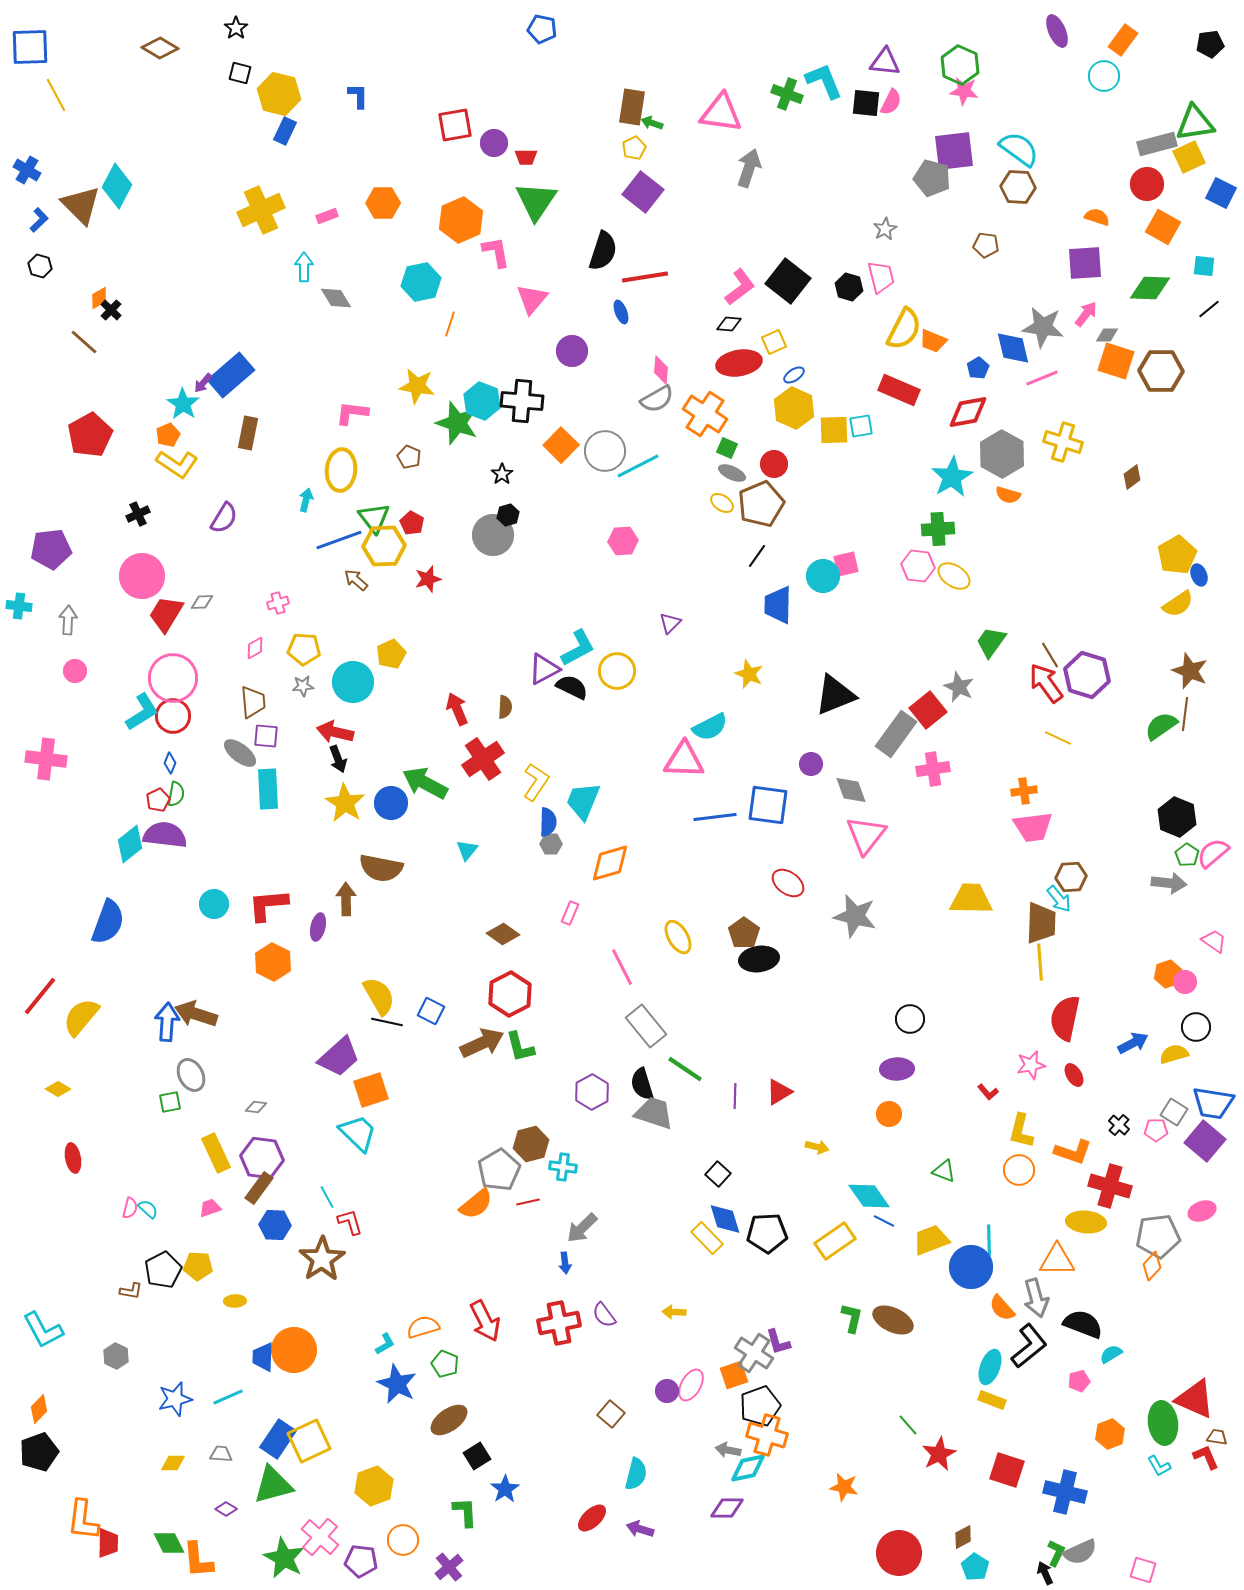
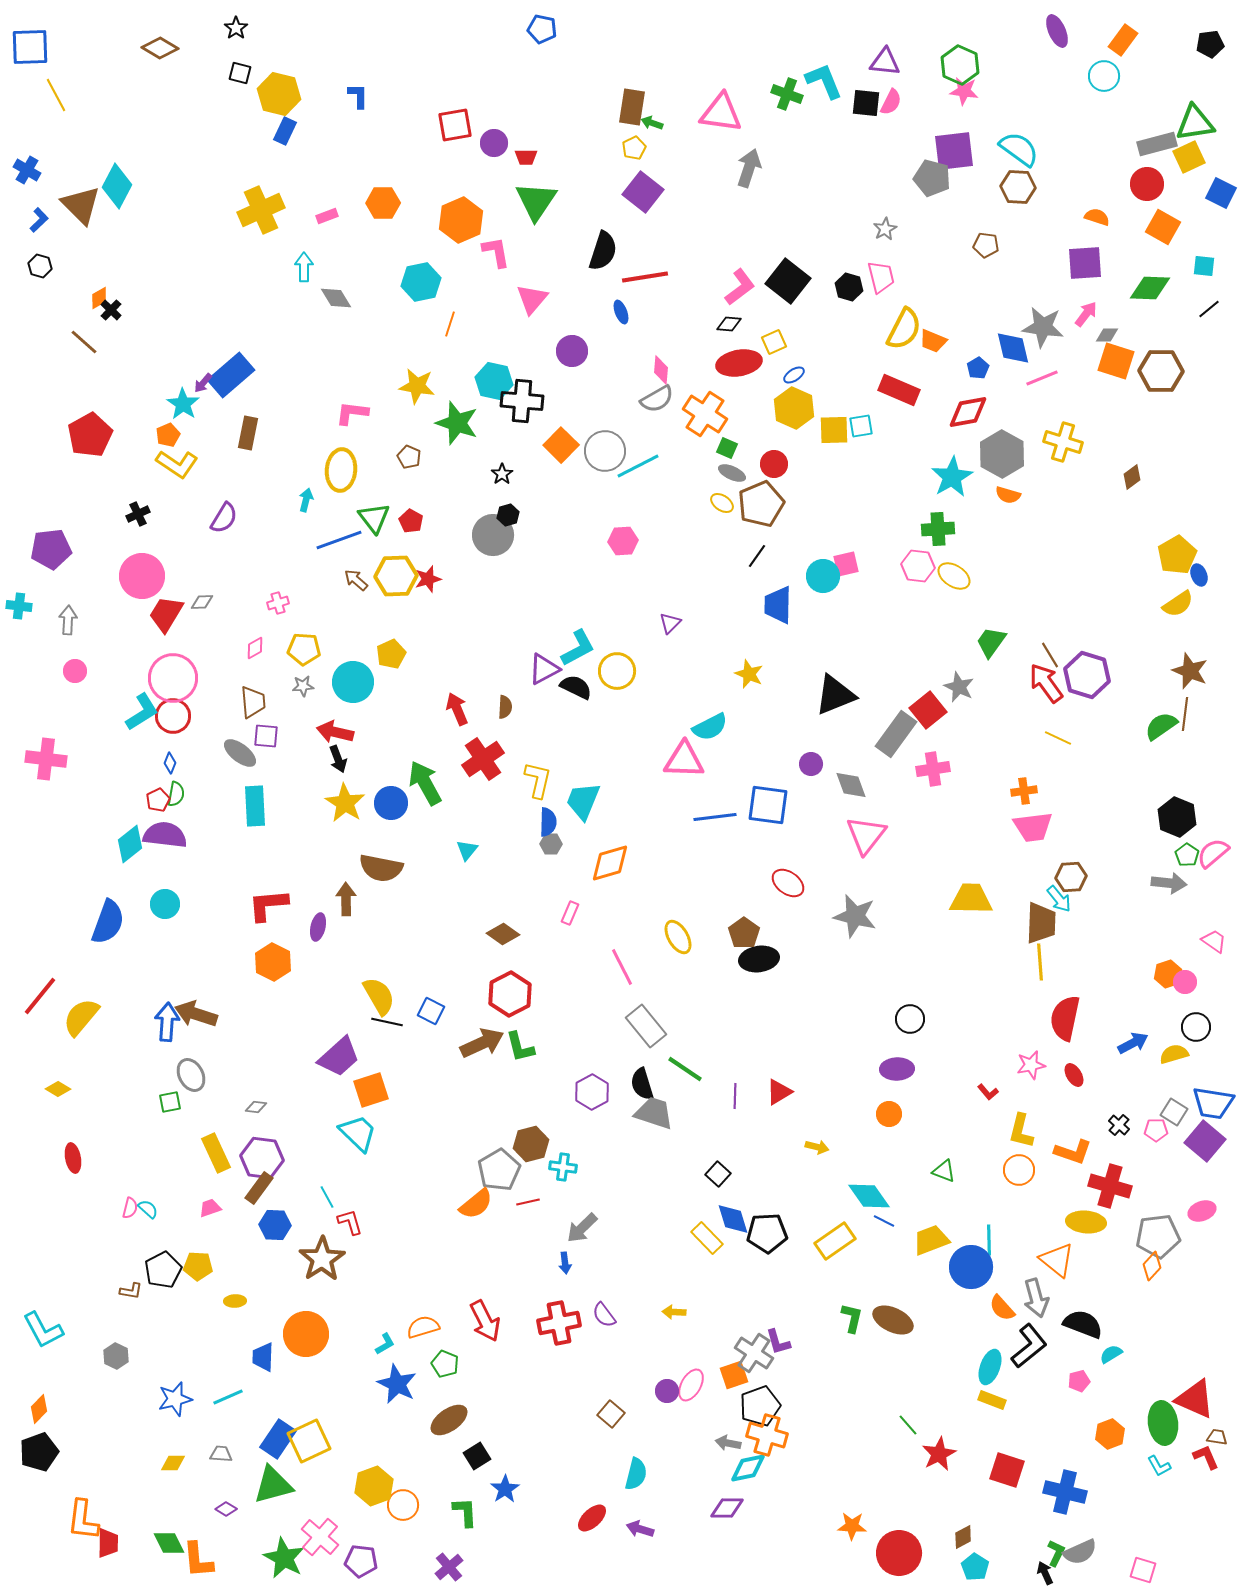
cyan hexagon at (482, 401): moved 12 px right, 20 px up; rotated 9 degrees counterclockwise
red pentagon at (412, 523): moved 1 px left, 2 px up
yellow hexagon at (384, 546): moved 12 px right, 30 px down
black semicircle at (572, 687): moved 4 px right
yellow L-shape at (536, 782): moved 2 px right, 2 px up; rotated 21 degrees counterclockwise
green arrow at (425, 783): rotated 33 degrees clockwise
cyan rectangle at (268, 789): moved 13 px left, 17 px down
gray diamond at (851, 790): moved 5 px up
cyan circle at (214, 904): moved 49 px left
blue diamond at (725, 1219): moved 8 px right
orange triangle at (1057, 1260): rotated 39 degrees clockwise
orange circle at (294, 1350): moved 12 px right, 16 px up
gray arrow at (728, 1450): moved 7 px up
orange star at (844, 1487): moved 8 px right, 39 px down; rotated 8 degrees counterclockwise
orange circle at (403, 1540): moved 35 px up
